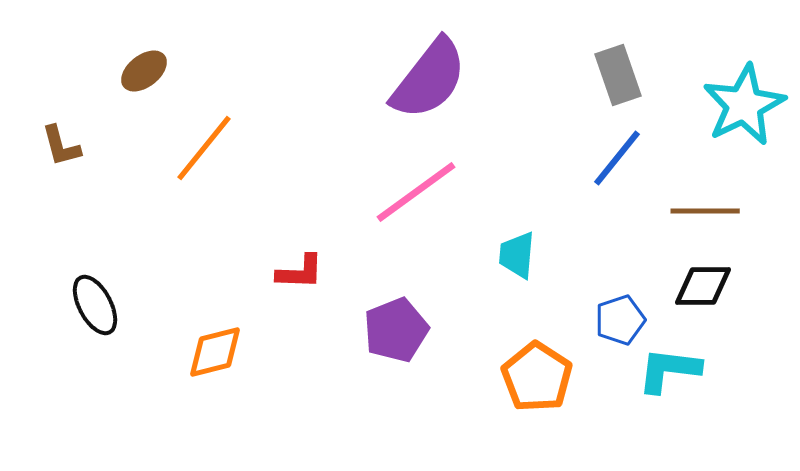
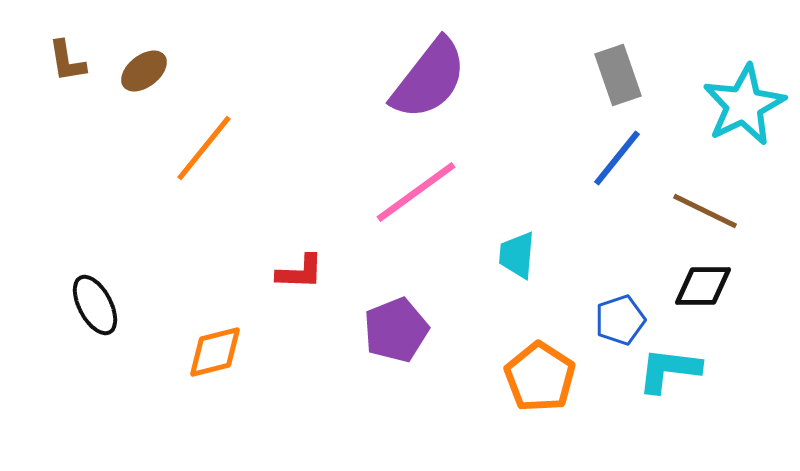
brown L-shape: moved 6 px right, 85 px up; rotated 6 degrees clockwise
brown line: rotated 26 degrees clockwise
orange pentagon: moved 3 px right
